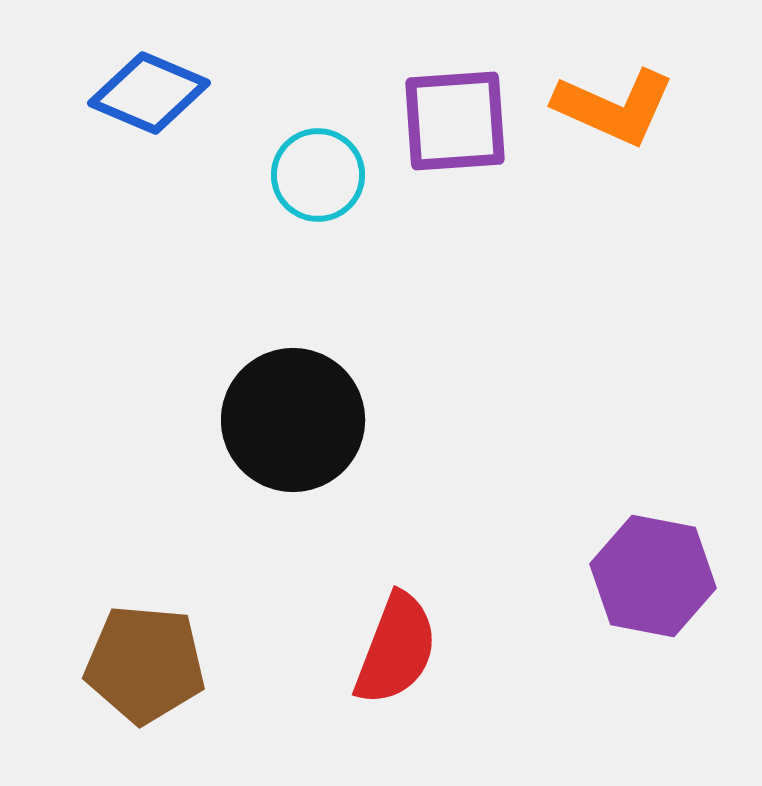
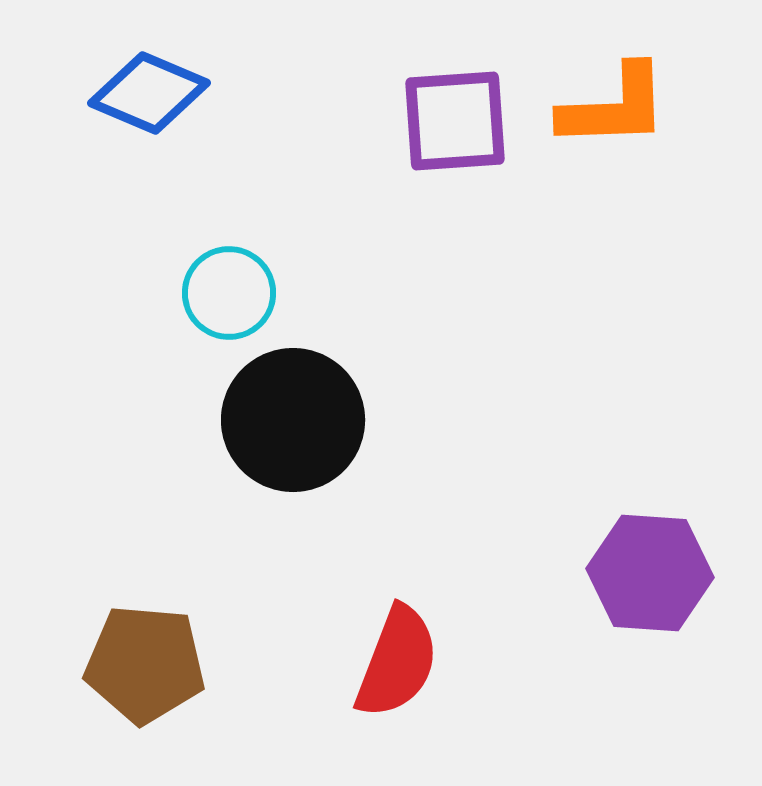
orange L-shape: rotated 26 degrees counterclockwise
cyan circle: moved 89 px left, 118 px down
purple hexagon: moved 3 px left, 3 px up; rotated 7 degrees counterclockwise
red semicircle: moved 1 px right, 13 px down
